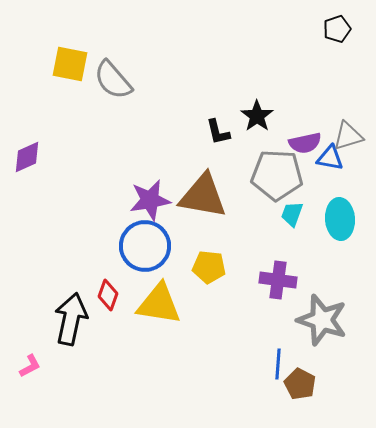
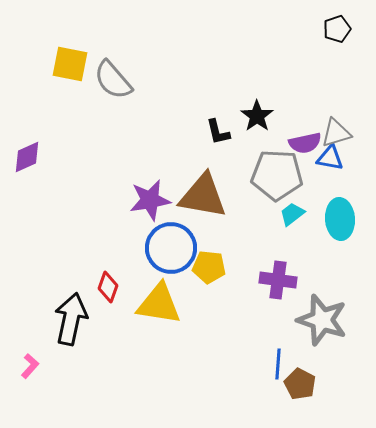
gray triangle: moved 12 px left, 3 px up
cyan trapezoid: rotated 32 degrees clockwise
blue circle: moved 26 px right, 2 px down
red diamond: moved 8 px up
pink L-shape: rotated 20 degrees counterclockwise
